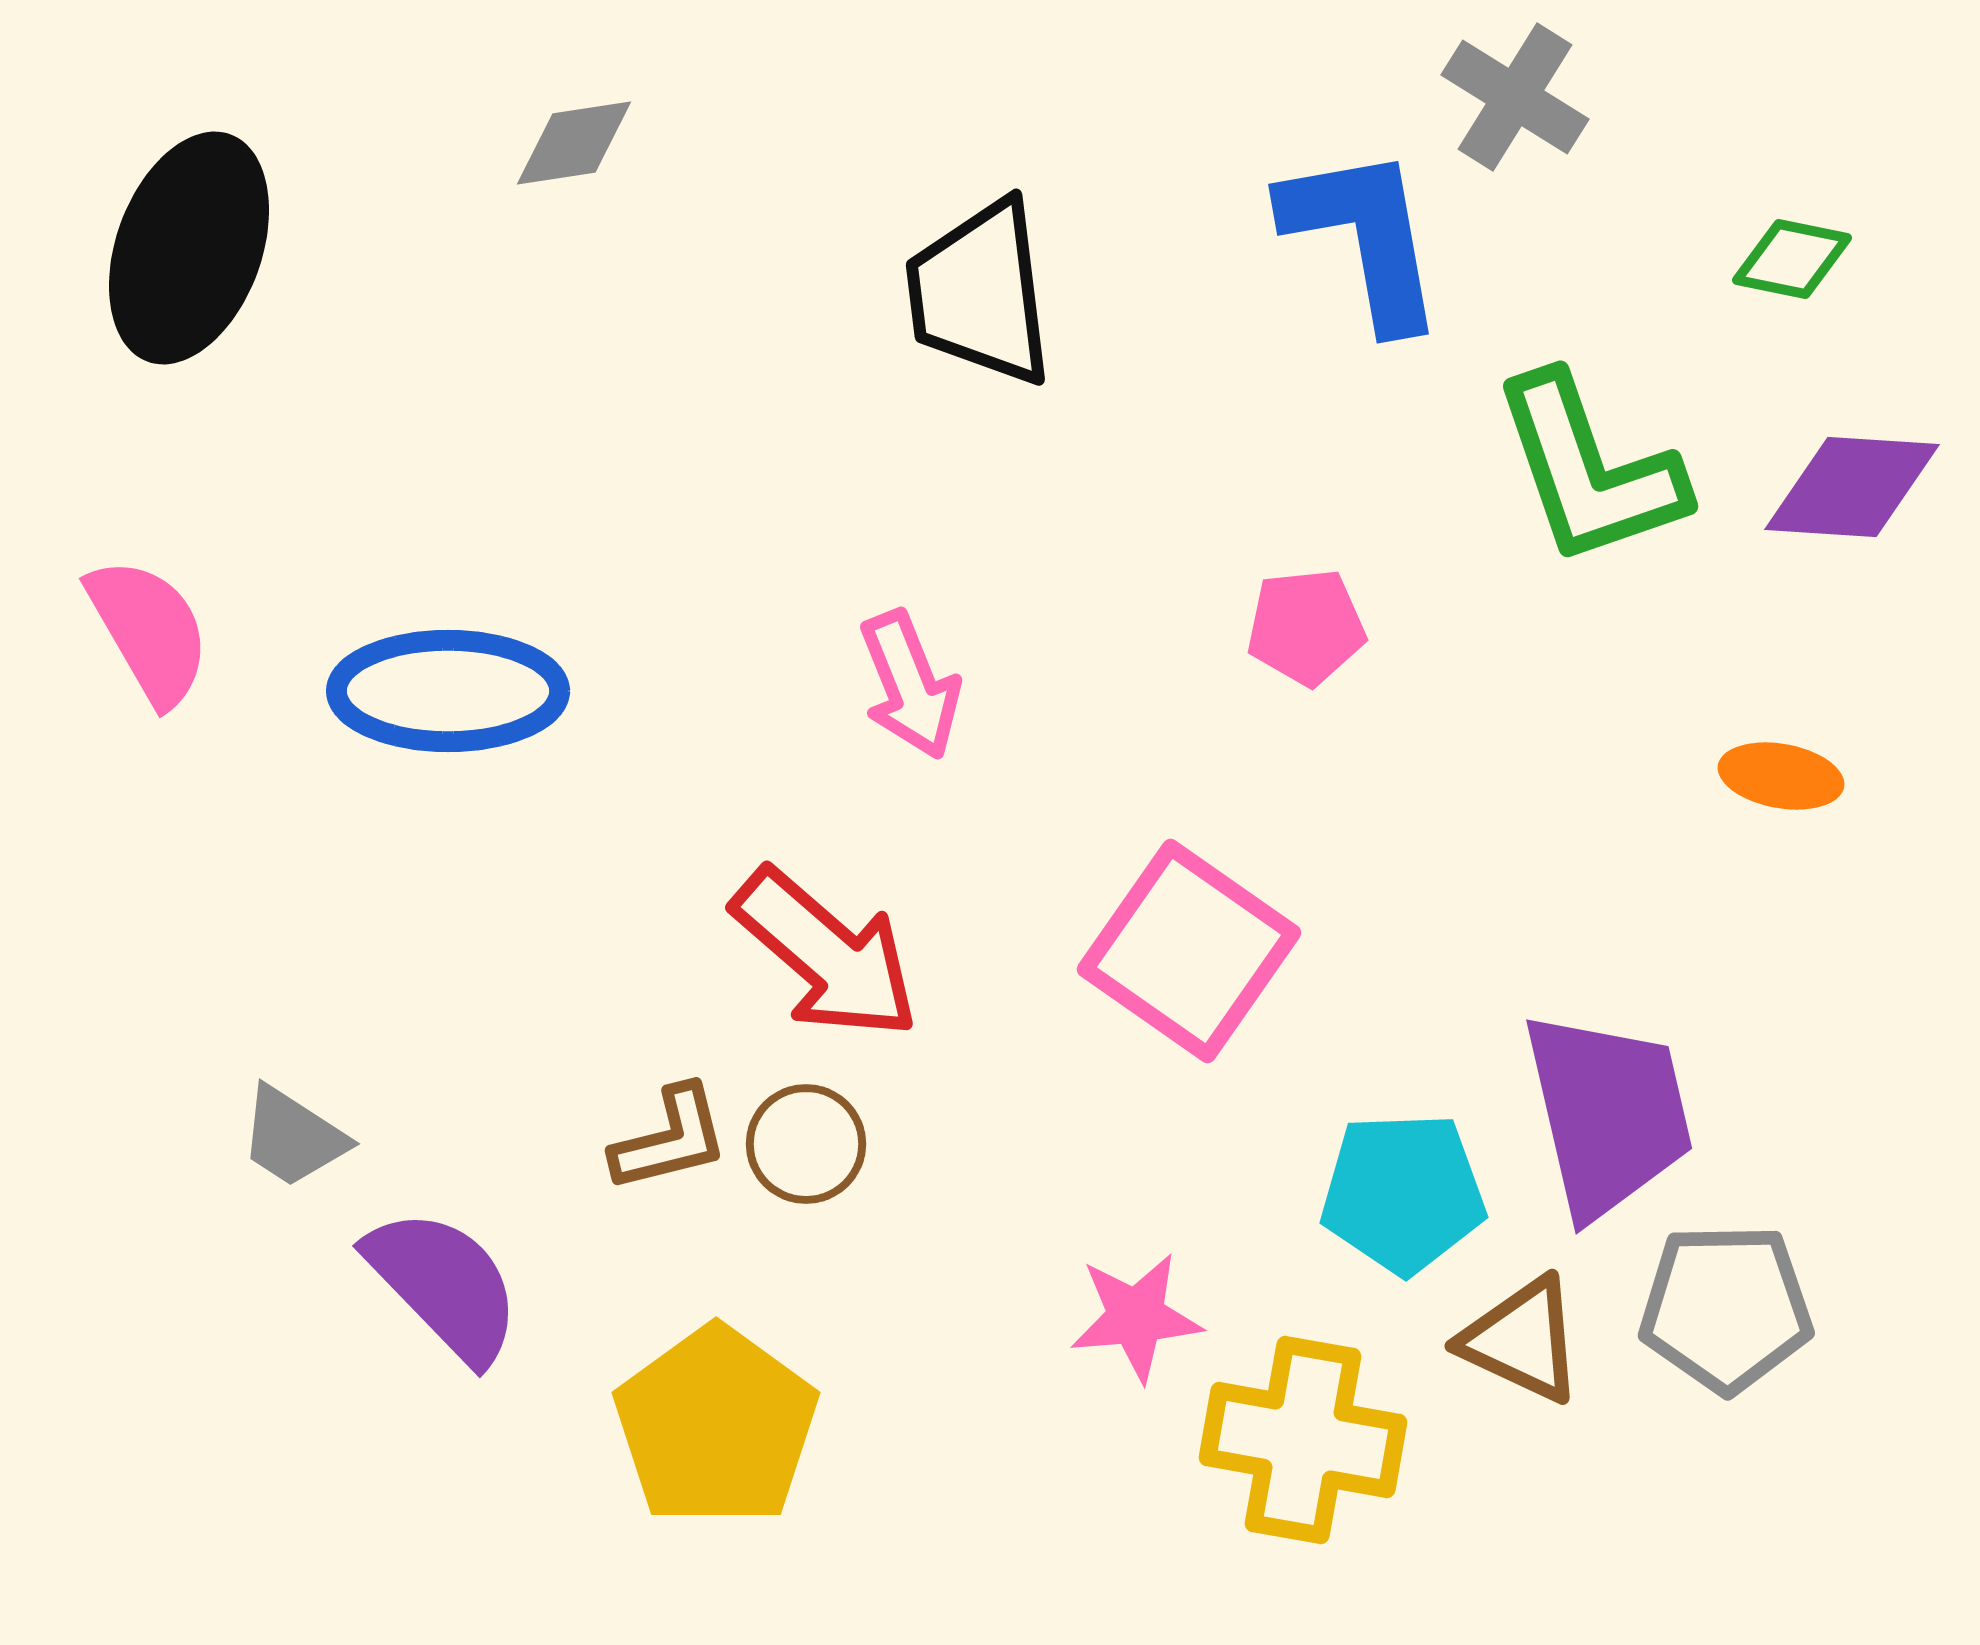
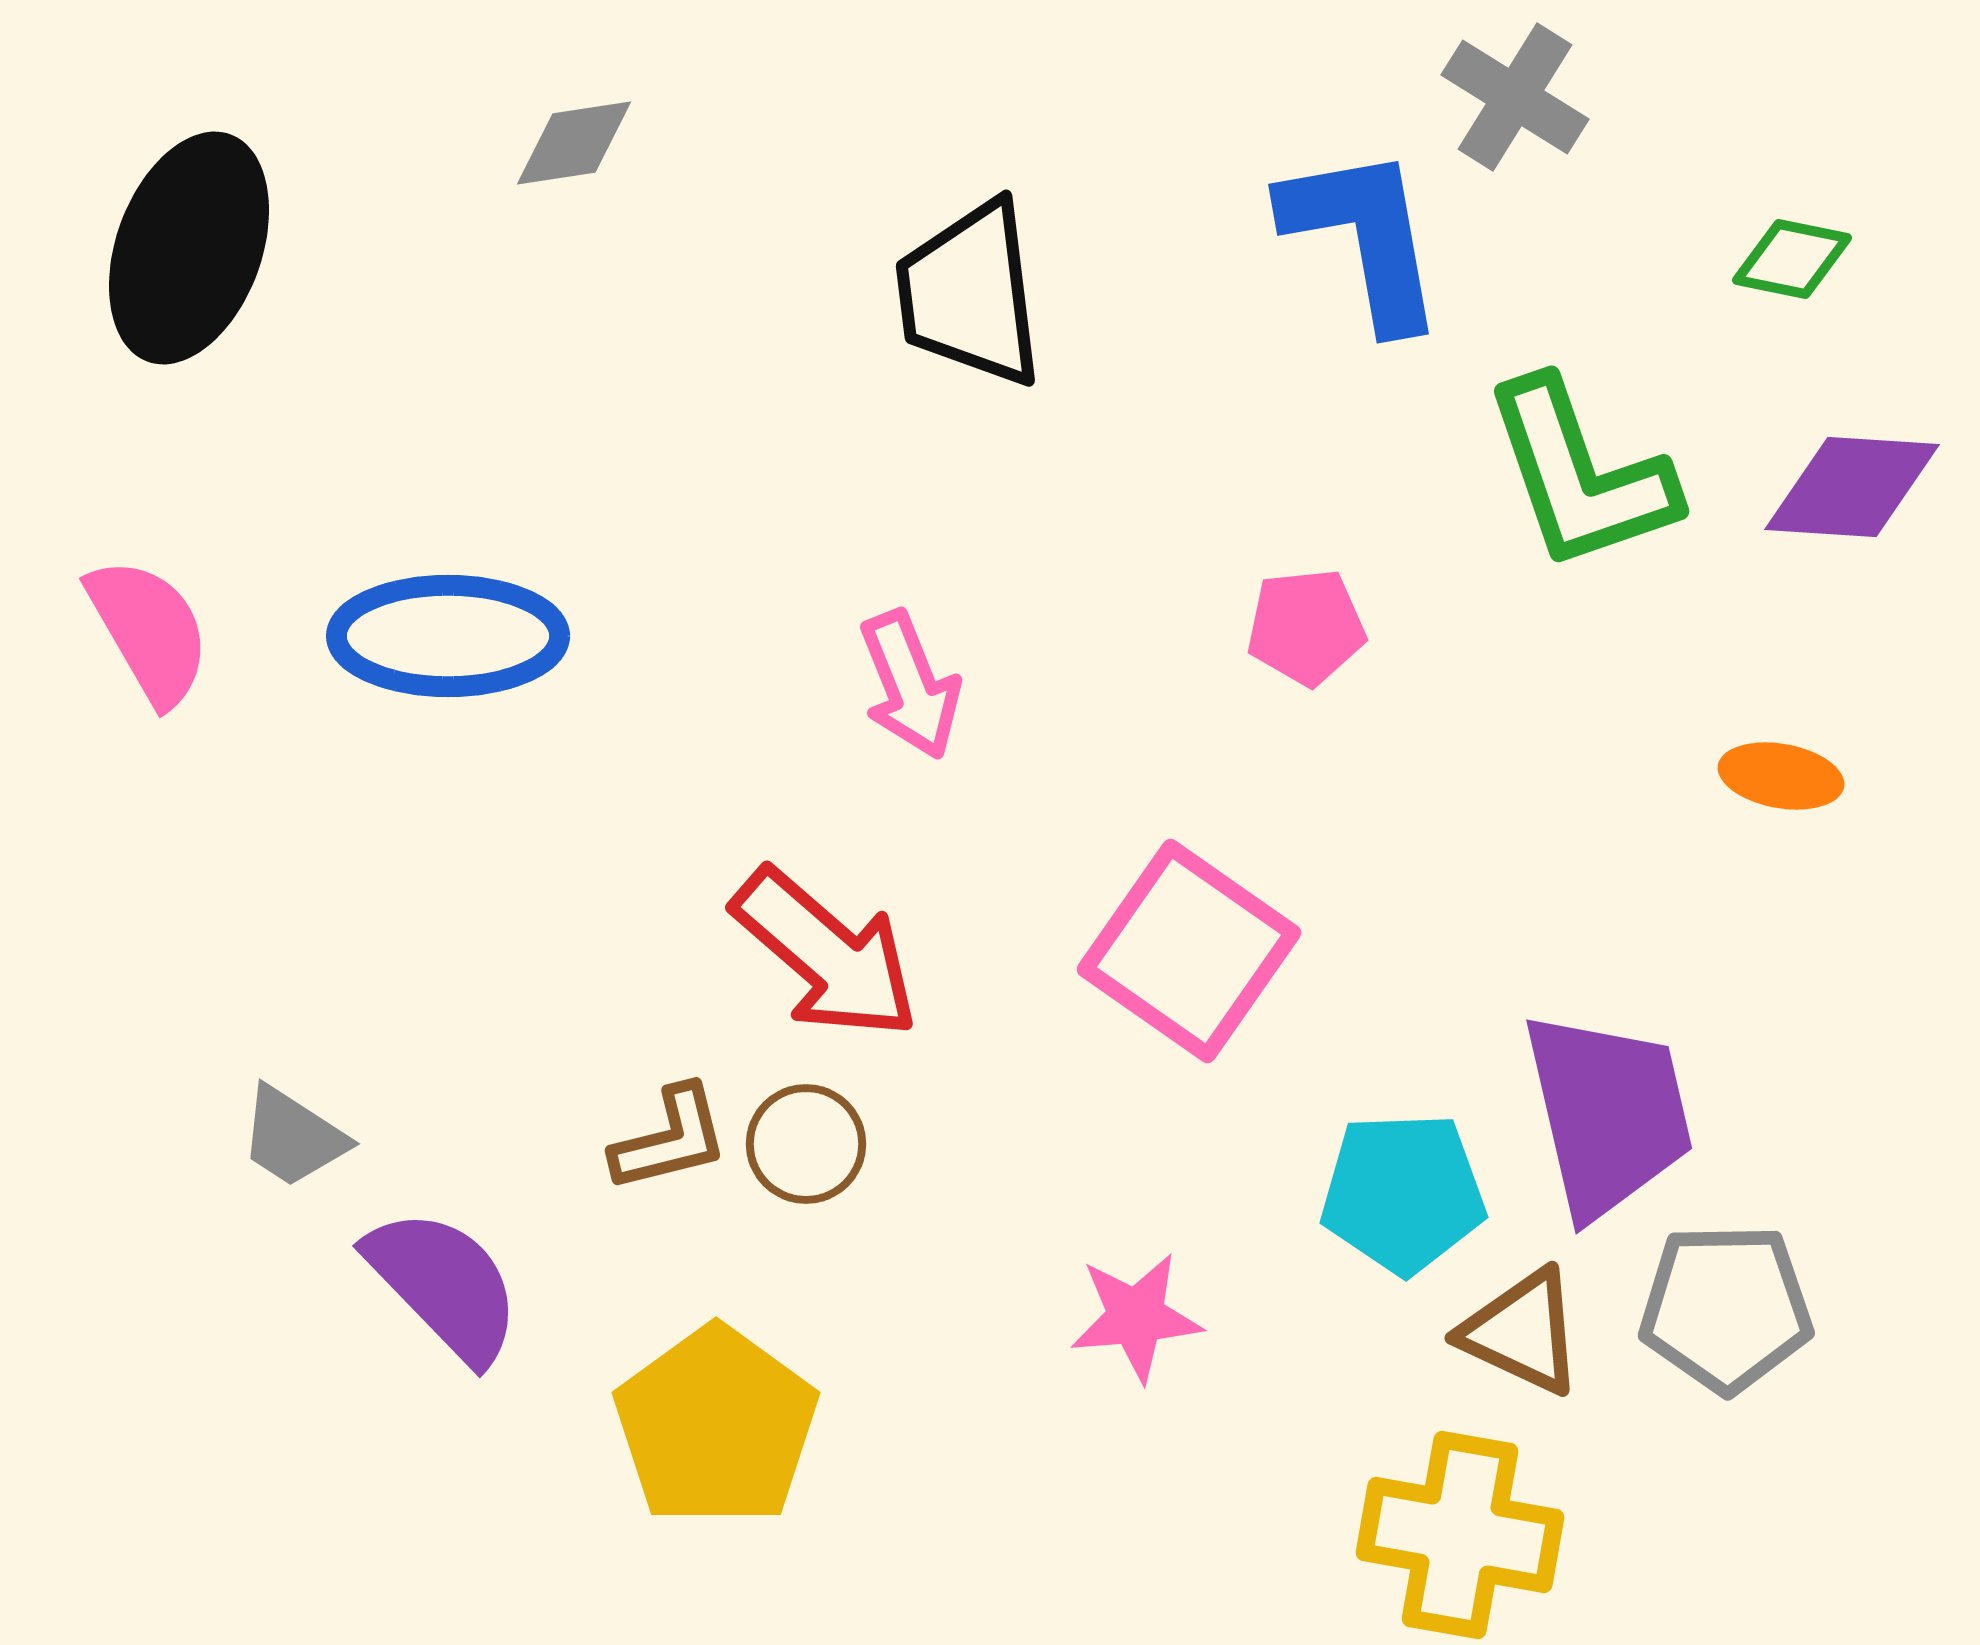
black trapezoid: moved 10 px left, 1 px down
green L-shape: moved 9 px left, 5 px down
blue ellipse: moved 55 px up
brown triangle: moved 8 px up
yellow cross: moved 157 px right, 95 px down
